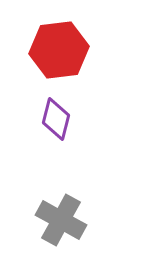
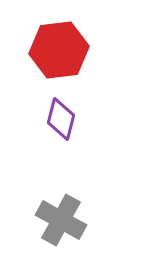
purple diamond: moved 5 px right
